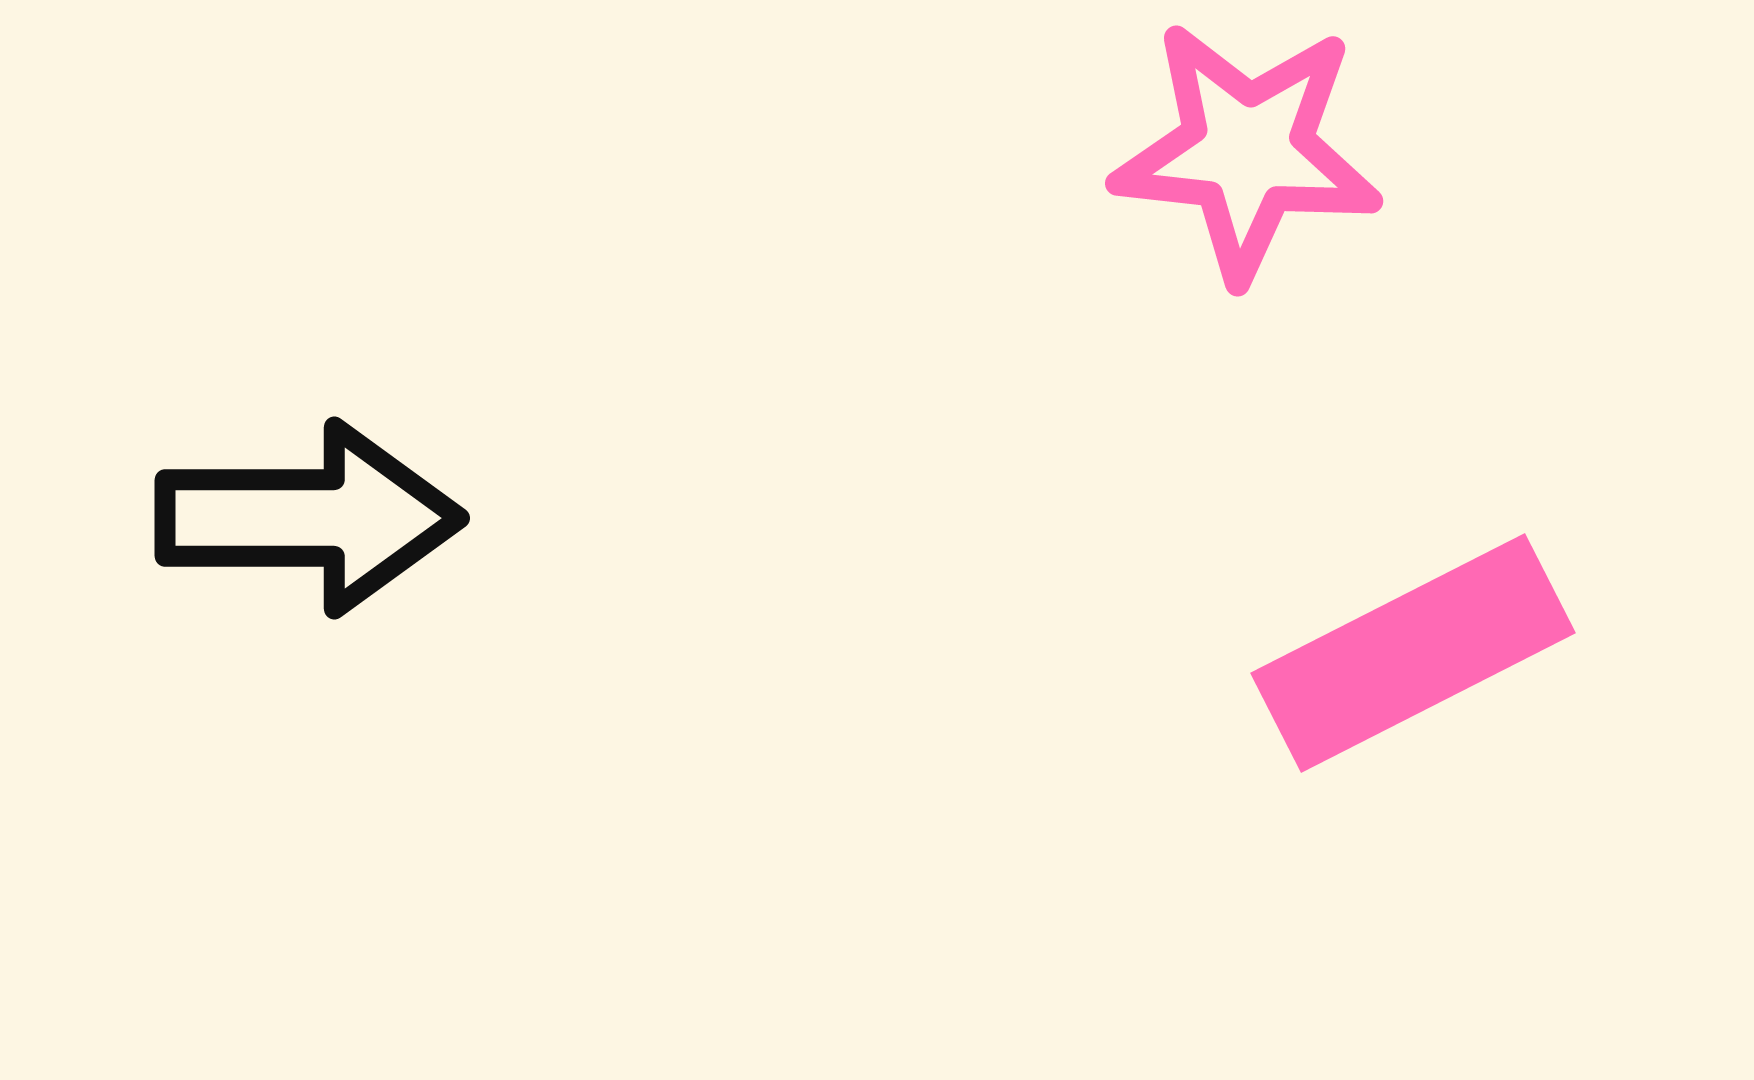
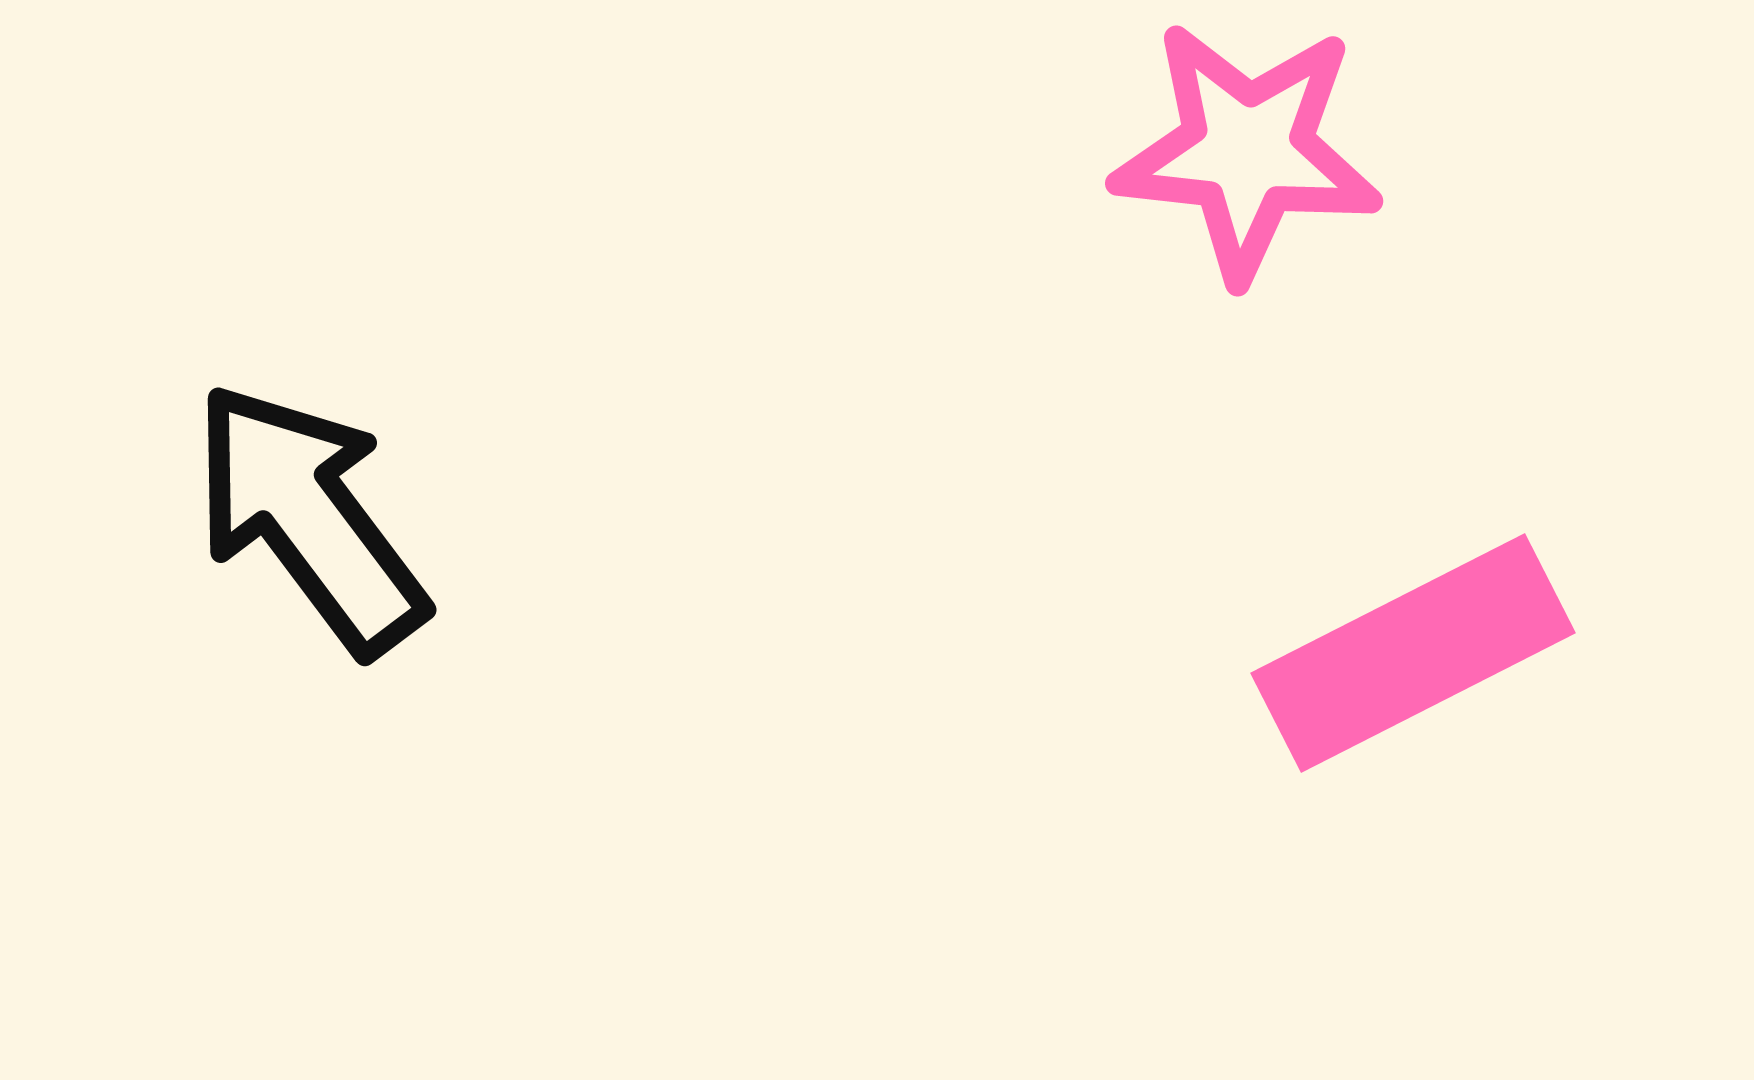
black arrow: rotated 127 degrees counterclockwise
